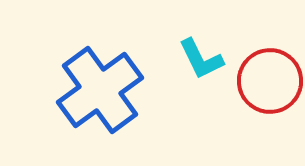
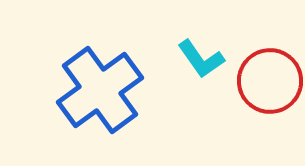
cyan L-shape: rotated 9 degrees counterclockwise
